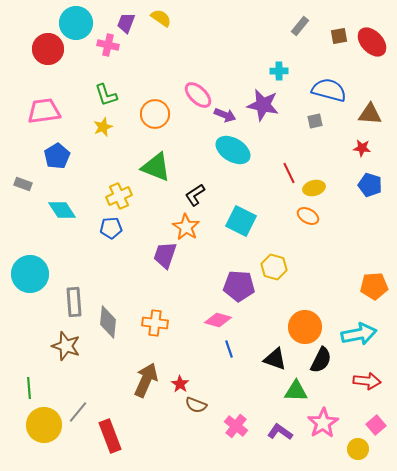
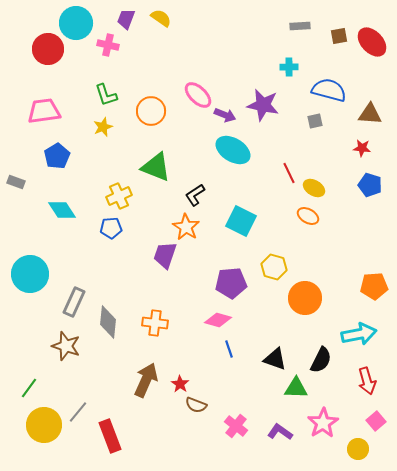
purple trapezoid at (126, 23): moved 4 px up
gray rectangle at (300, 26): rotated 48 degrees clockwise
cyan cross at (279, 71): moved 10 px right, 4 px up
orange circle at (155, 114): moved 4 px left, 3 px up
gray rectangle at (23, 184): moved 7 px left, 2 px up
yellow ellipse at (314, 188): rotated 45 degrees clockwise
purple pentagon at (239, 286): moved 8 px left, 3 px up; rotated 8 degrees counterclockwise
gray rectangle at (74, 302): rotated 28 degrees clockwise
orange circle at (305, 327): moved 29 px up
red arrow at (367, 381): rotated 68 degrees clockwise
green line at (29, 388): rotated 40 degrees clockwise
green triangle at (296, 391): moved 3 px up
pink square at (376, 425): moved 4 px up
